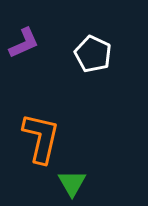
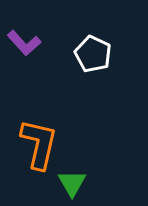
purple L-shape: rotated 72 degrees clockwise
orange L-shape: moved 2 px left, 6 px down
